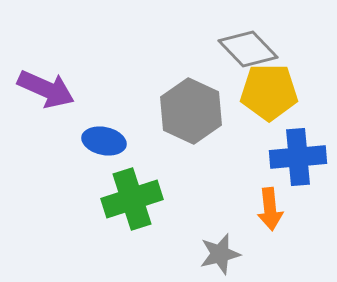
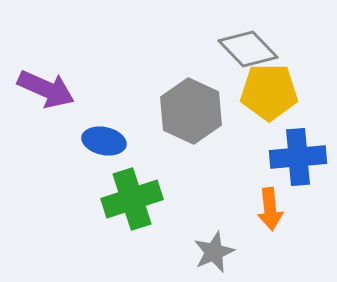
gray star: moved 6 px left, 2 px up; rotated 9 degrees counterclockwise
